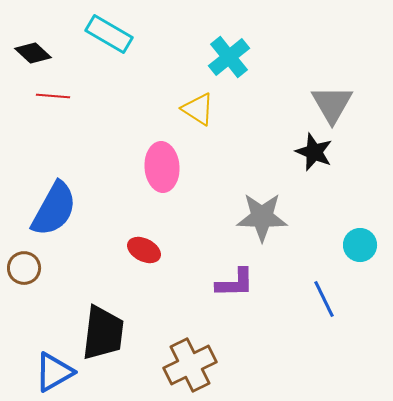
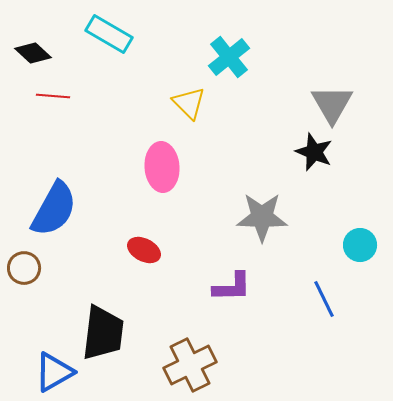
yellow triangle: moved 9 px left, 6 px up; rotated 12 degrees clockwise
purple L-shape: moved 3 px left, 4 px down
